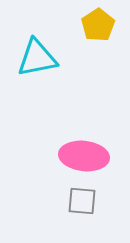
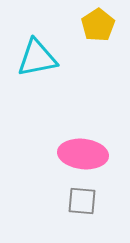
pink ellipse: moved 1 px left, 2 px up
